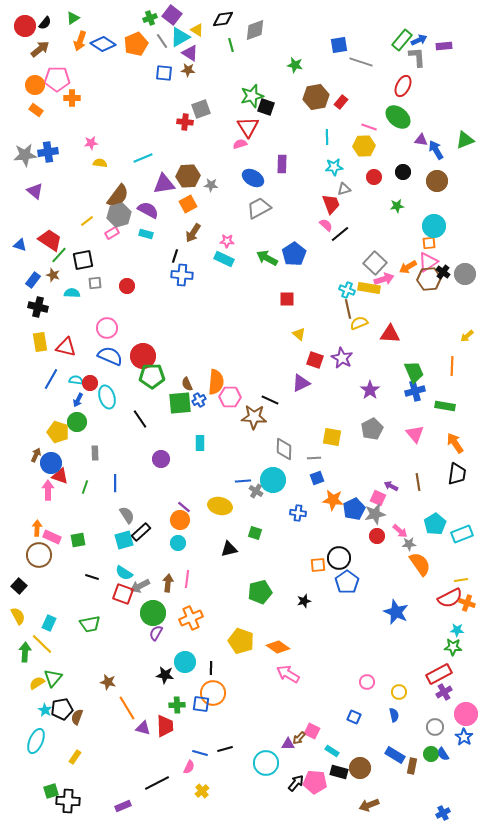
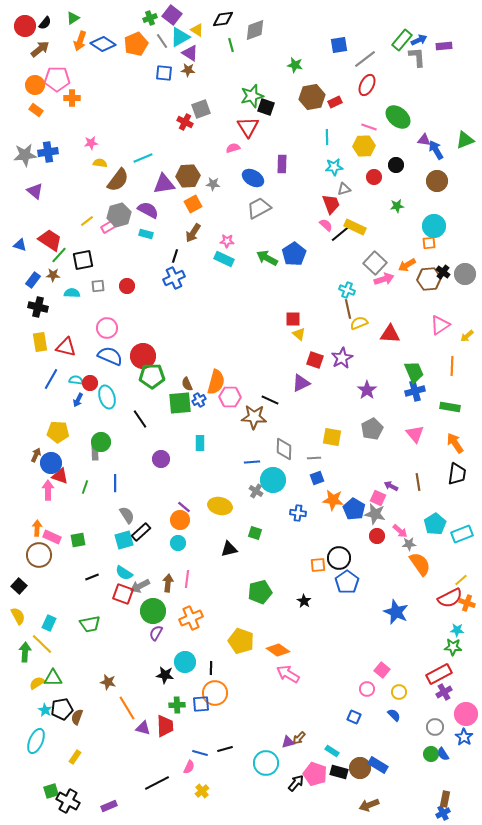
gray line at (361, 62): moved 4 px right, 3 px up; rotated 55 degrees counterclockwise
red ellipse at (403, 86): moved 36 px left, 1 px up
brown hexagon at (316, 97): moved 4 px left
red rectangle at (341, 102): moved 6 px left; rotated 24 degrees clockwise
red cross at (185, 122): rotated 21 degrees clockwise
purple triangle at (421, 140): moved 3 px right
pink semicircle at (240, 144): moved 7 px left, 4 px down
black circle at (403, 172): moved 7 px left, 7 px up
gray star at (211, 185): moved 2 px right, 1 px up
brown semicircle at (118, 196): moved 16 px up
orange square at (188, 204): moved 5 px right
pink rectangle at (112, 233): moved 4 px left, 6 px up
pink triangle at (428, 262): moved 12 px right, 63 px down
orange arrow at (408, 267): moved 1 px left, 2 px up
brown star at (53, 275): rotated 16 degrees counterclockwise
blue cross at (182, 275): moved 8 px left, 3 px down; rotated 30 degrees counterclockwise
gray square at (95, 283): moved 3 px right, 3 px down
yellow rectangle at (369, 288): moved 14 px left, 61 px up; rotated 15 degrees clockwise
red square at (287, 299): moved 6 px right, 20 px down
purple star at (342, 358): rotated 15 degrees clockwise
orange semicircle at (216, 382): rotated 10 degrees clockwise
purple star at (370, 390): moved 3 px left
green rectangle at (445, 406): moved 5 px right, 1 px down
green circle at (77, 422): moved 24 px right, 20 px down
yellow pentagon at (58, 432): rotated 15 degrees counterclockwise
blue line at (243, 481): moved 9 px right, 19 px up
blue pentagon at (354, 509): rotated 15 degrees counterclockwise
gray star at (375, 514): rotated 25 degrees clockwise
black line at (92, 577): rotated 40 degrees counterclockwise
yellow line at (461, 580): rotated 32 degrees counterclockwise
black star at (304, 601): rotated 24 degrees counterclockwise
green circle at (153, 613): moved 2 px up
orange diamond at (278, 647): moved 3 px down
green triangle at (53, 678): rotated 48 degrees clockwise
pink circle at (367, 682): moved 7 px down
orange circle at (213, 693): moved 2 px right
blue square at (201, 704): rotated 12 degrees counterclockwise
blue semicircle at (394, 715): rotated 32 degrees counterclockwise
pink square at (312, 731): moved 70 px right, 61 px up; rotated 14 degrees clockwise
purple triangle at (288, 744): moved 2 px up; rotated 16 degrees counterclockwise
blue rectangle at (395, 755): moved 17 px left, 10 px down
brown rectangle at (412, 766): moved 33 px right, 33 px down
pink pentagon at (315, 782): moved 8 px up; rotated 15 degrees clockwise
black cross at (68, 801): rotated 25 degrees clockwise
purple rectangle at (123, 806): moved 14 px left
